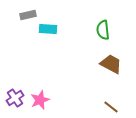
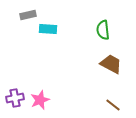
purple cross: rotated 24 degrees clockwise
brown line: moved 2 px right, 2 px up
